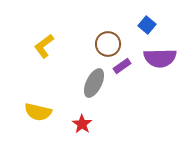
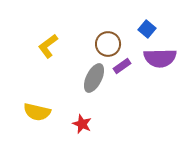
blue square: moved 4 px down
yellow L-shape: moved 4 px right
gray ellipse: moved 5 px up
yellow semicircle: moved 1 px left
red star: rotated 12 degrees counterclockwise
